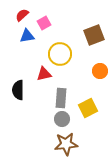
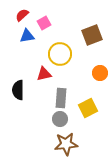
brown square: moved 2 px left
orange circle: moved 2 px down
gray circle: moved 2 px left
